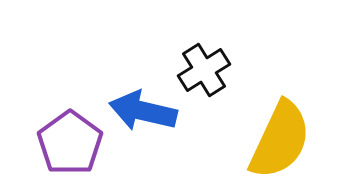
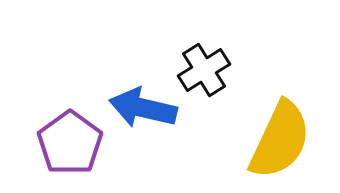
blue arrow: moved 3 px up
